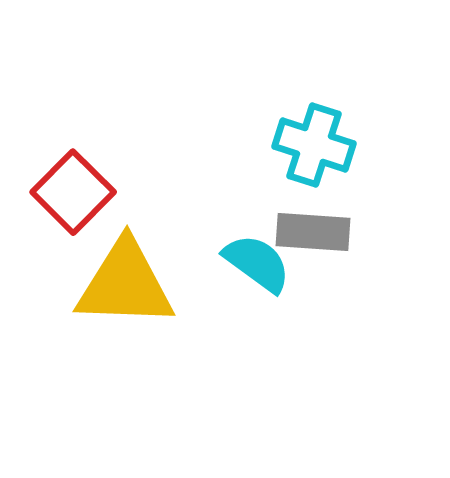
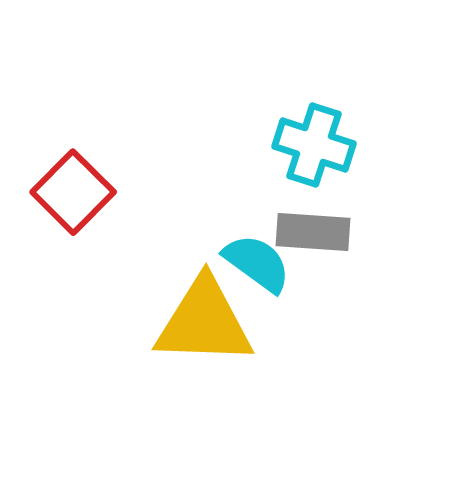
yellow triangle: moved 79 px right, 38 px down
